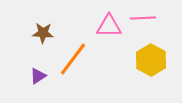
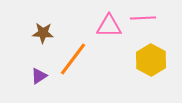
purple triangle: moved 1 px right
